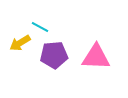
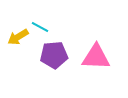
yellow arrow: moved 2 px left, 6 px up
